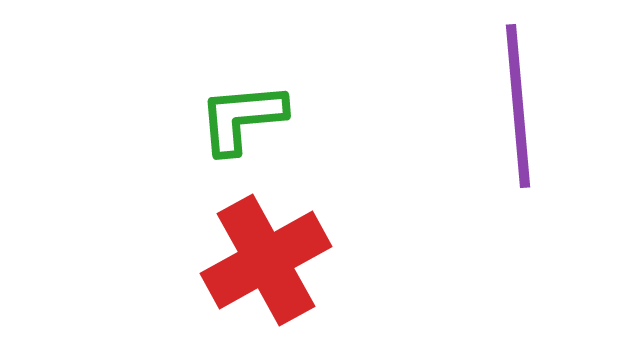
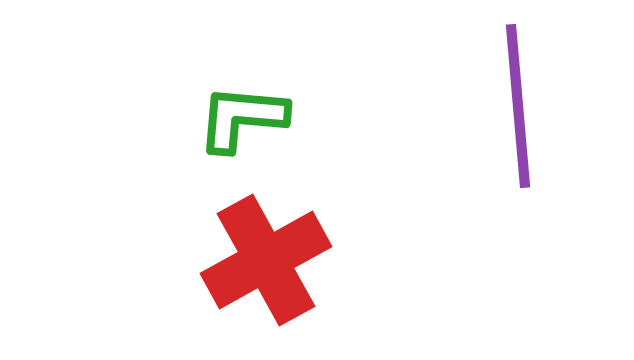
green L-shape: rotated 10 degrees clockwise
